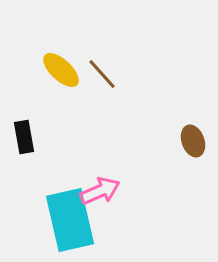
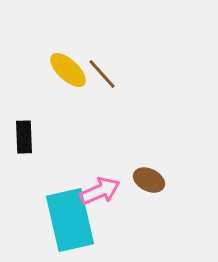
yellow ellipse: moved 7 px right
black rectangle: rotated 8 degrees clockwise
brown ellipse: moved 44 px left, 39 px down; rotated 44 degrees counterclockwise
